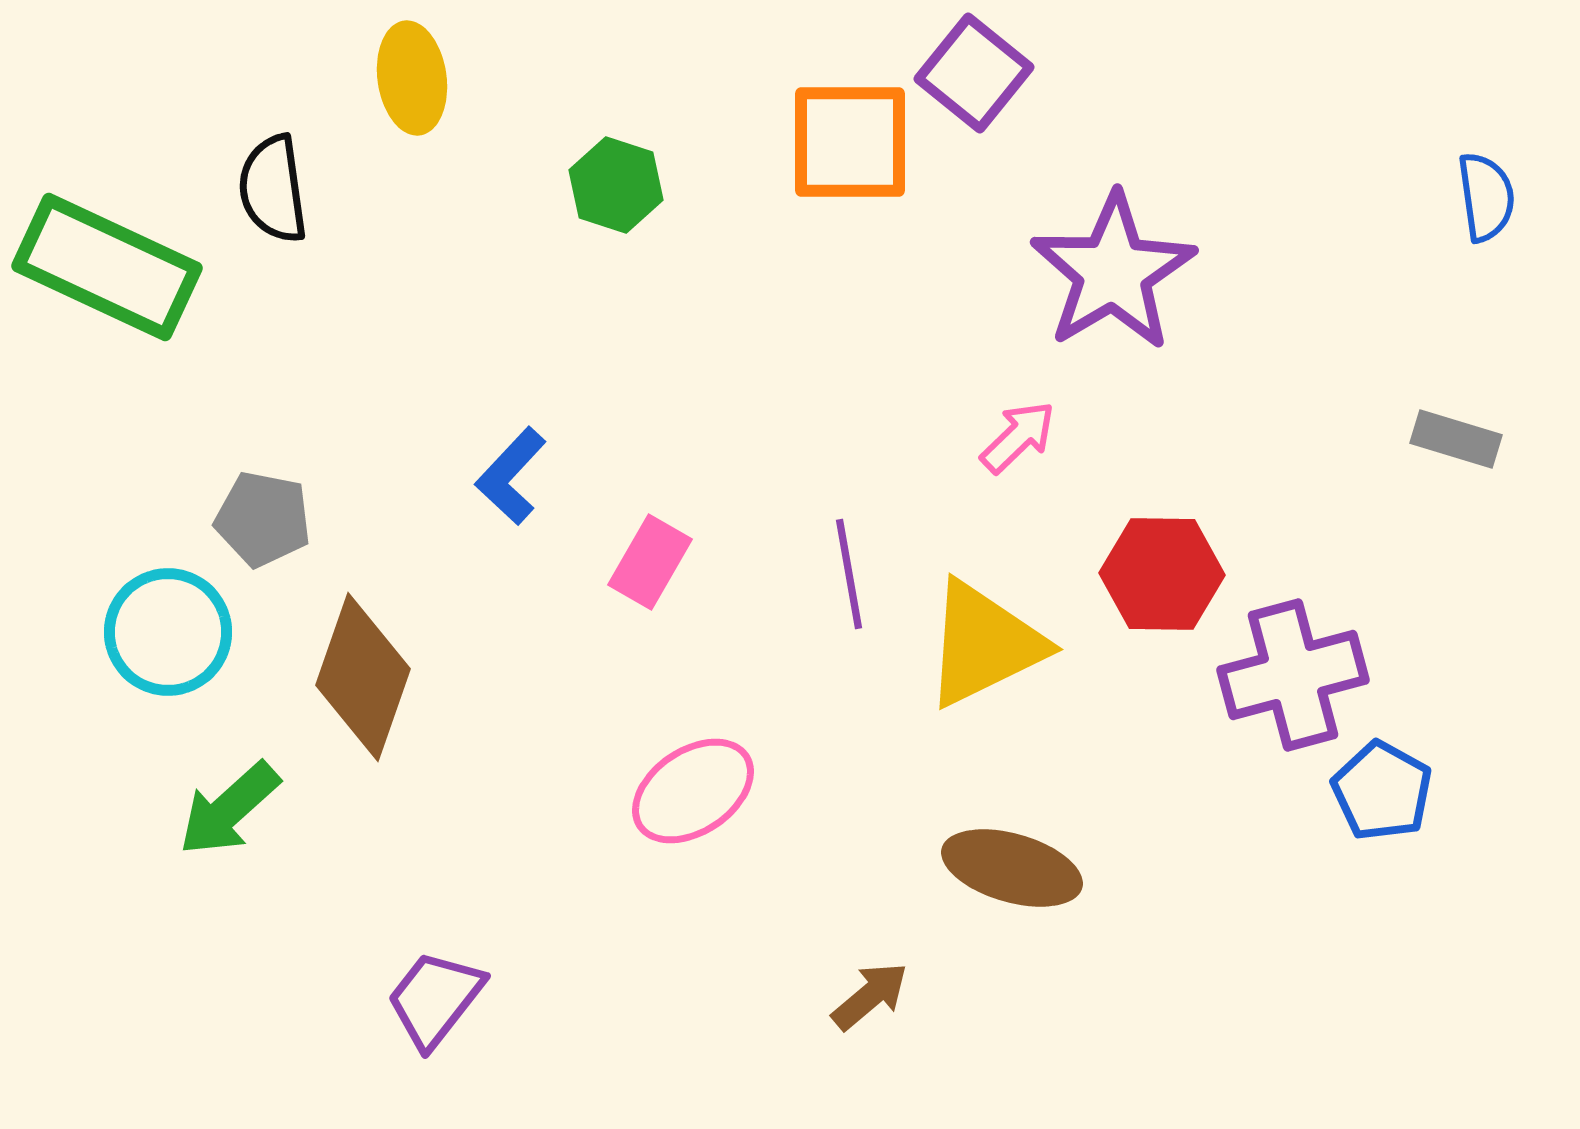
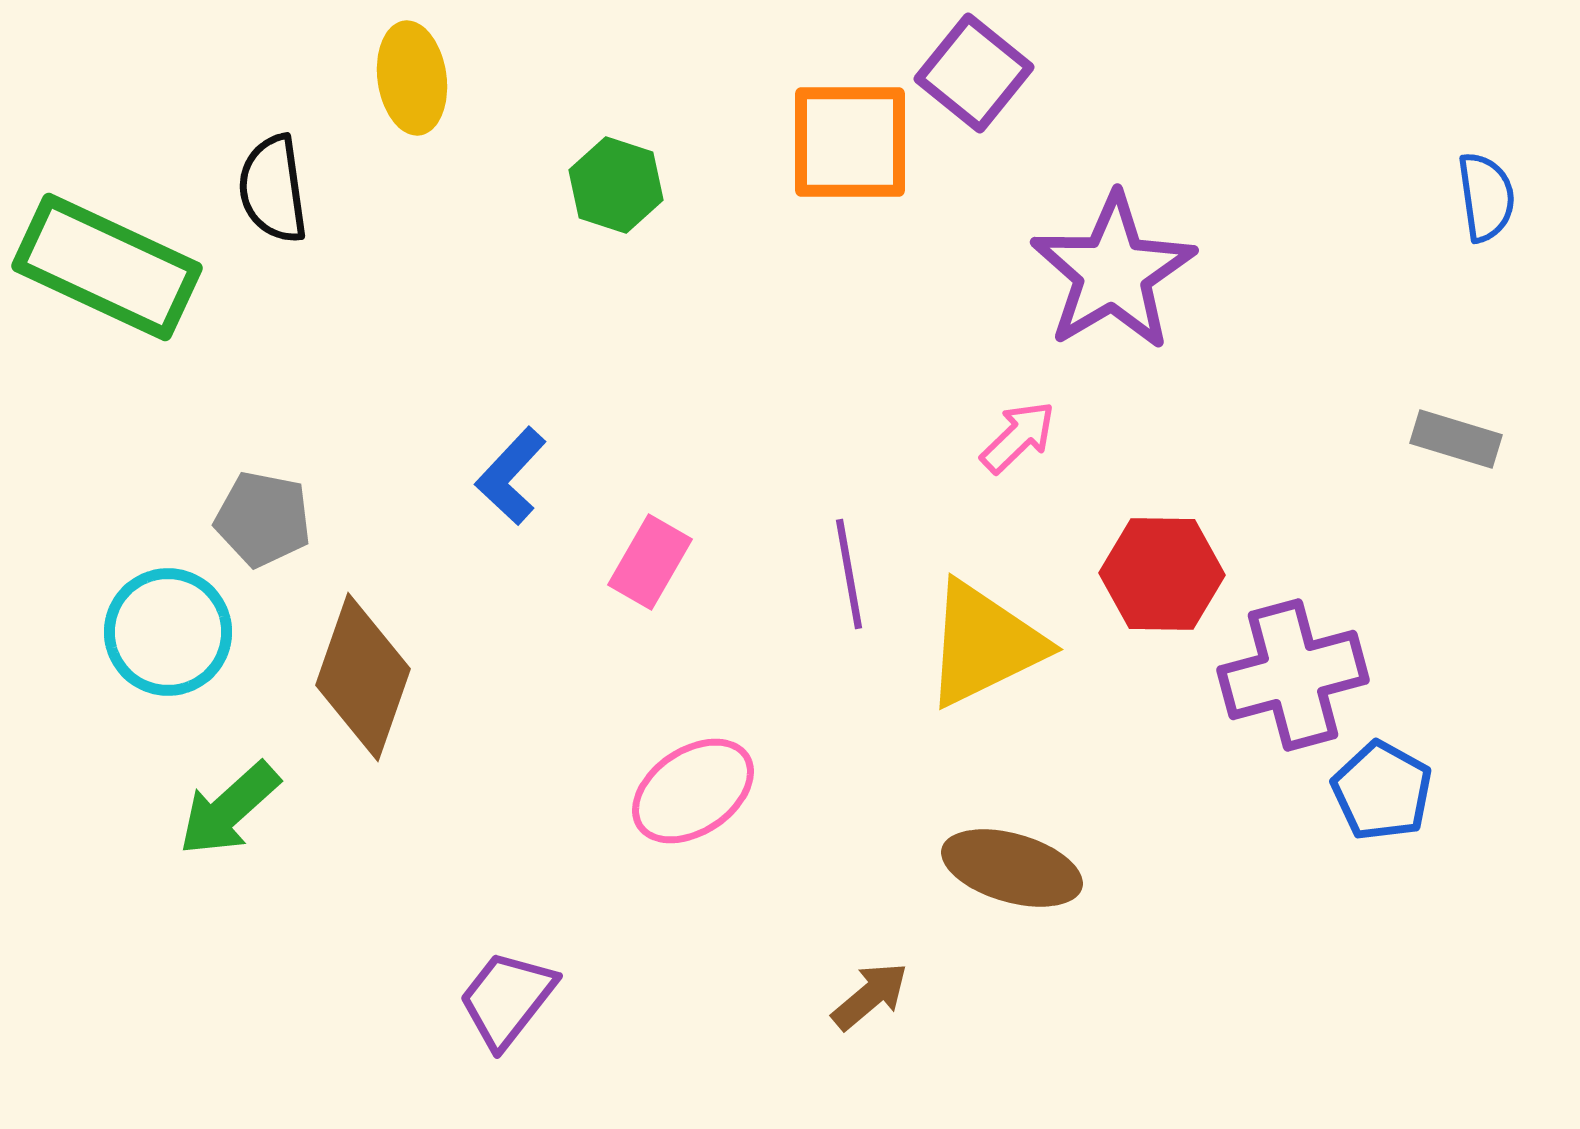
purple trapezoid: moved 72 px right
